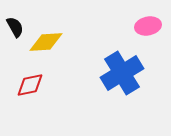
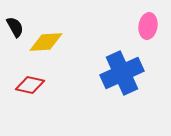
pink ellipse: rotated 70 degrees counterclockwise
blue cross: rotated 6 degrees clockwise
red diamond: rotated 24 degrees clockwise
